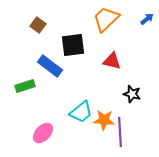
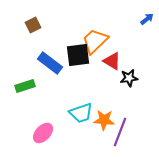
orange trapezoid: moved 11 px left, 22 px down
brown square: moved 5 px left; rotated 28 degrees clockwise
black square: moved 5 px right, 10 px down
red triangle: rotated 18 degrees clockwise
blue rectangle: moved 3 px up
black star: moved 3 px left, 16 px up; rotated 24 degrees counterclockwise
cyan trapezoid: moved 1 px down; rotated 20 degrees clockwise
purple line: rotated 24 degrees clockwise
